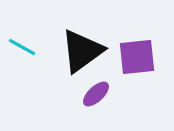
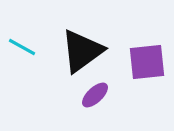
purple square: moved 10 px right, 5 px down
purple ellipse: moved 1 px left, 1 px down
